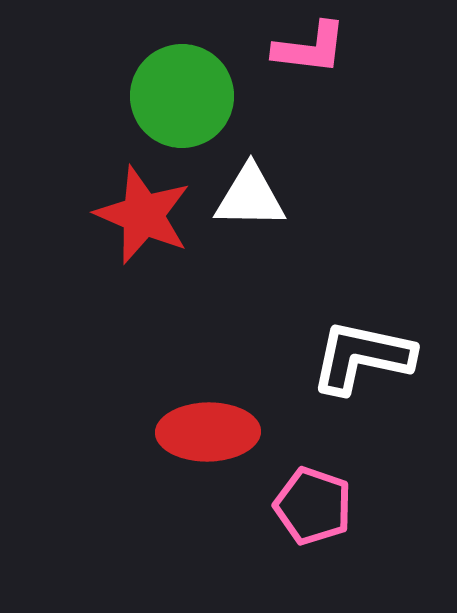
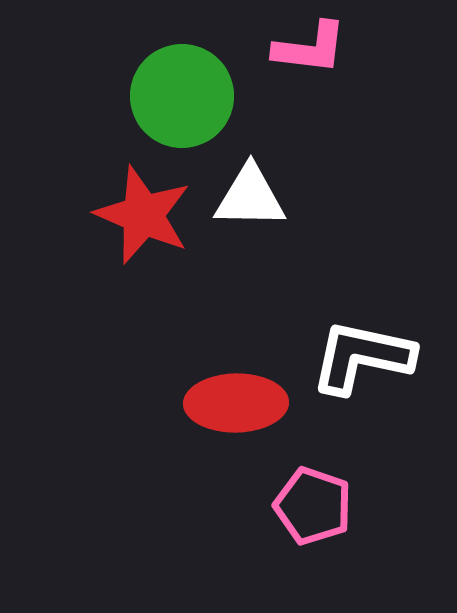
red ellipse: moved 28 px right, 29 px up
